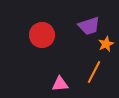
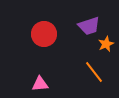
red circle: moved 2 px right, 1 px up
orange line: rotated 65 degrees counterclockwise
pink triangle: moved 20 px left
